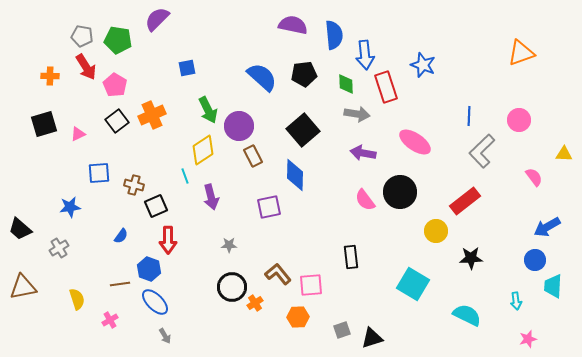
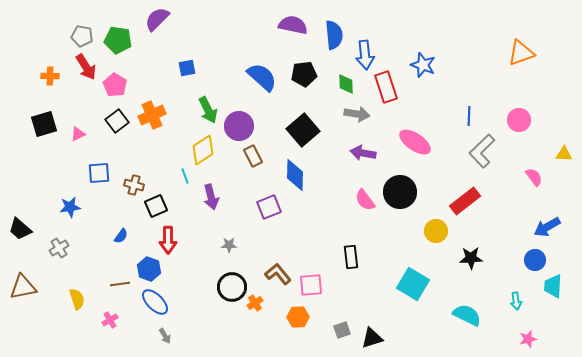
purple square at (269, 207): rotated 10 degrees counterclockwise
